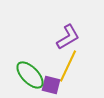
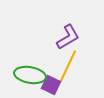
green ellipse: rotated 36 degrees counterclockwise
purple square: rotated 12 degrees clockwise
